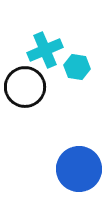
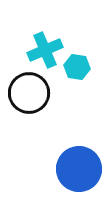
black circle: moved 4 px right, 6 px down
